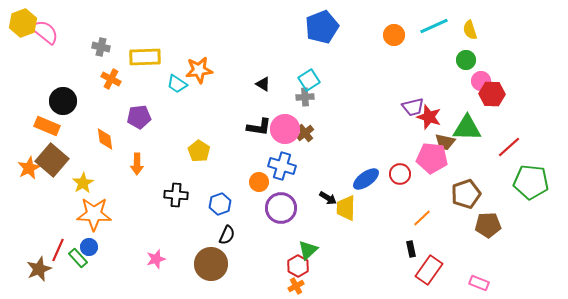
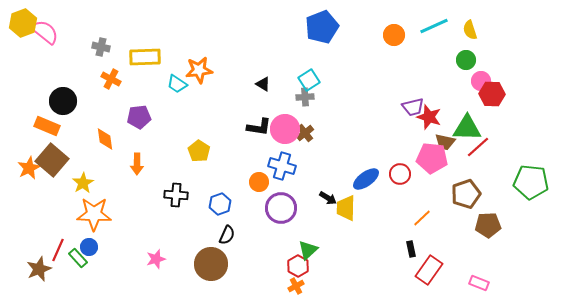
red line at (509, 147): moved 31 px left
